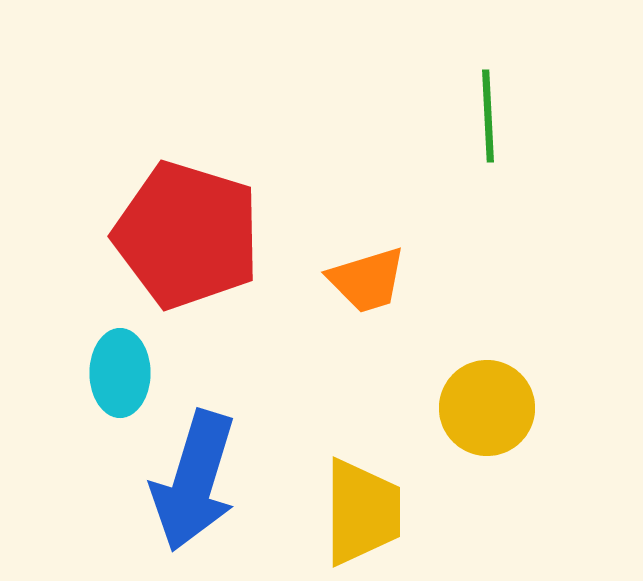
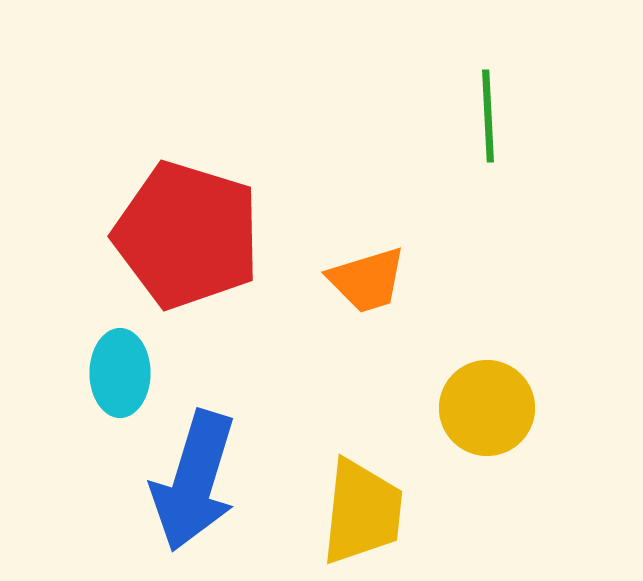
yellow trapezoid: rotated 6 degrees clockwise
